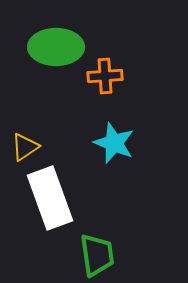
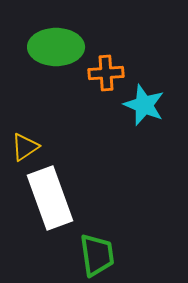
orange cross: moved 1 px right, 3 px up
cyan star: moved 30 px right, 38 px up
